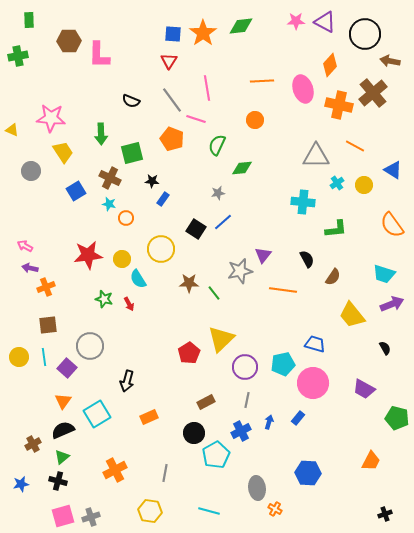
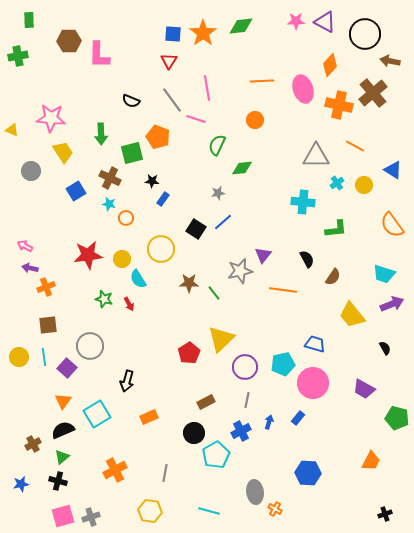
orange pentagon at (172, 139): moved 14 px left, 2 px up
gray ellipse at (257, 488): moved 2 px left, 4 px down
